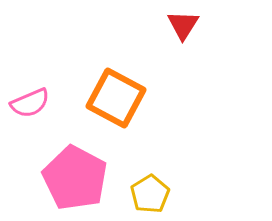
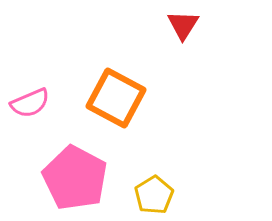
yellow pentagon: moved 4 px right, 1 px down
